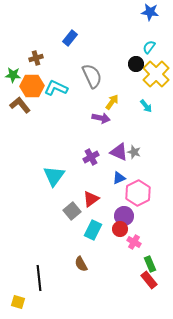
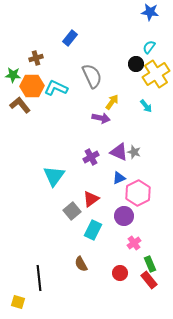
yellow cross: rotated 12 degrees clockwise
red circle: moved 44 px down
pink cross: moved 1 px down; rotated 24 degrees clockwise
